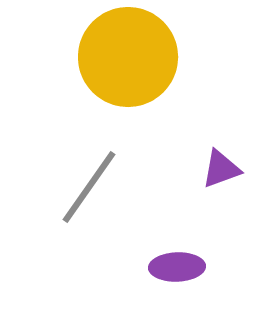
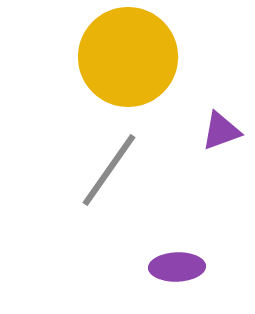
purple triangle: moved 38 px up
gray line: moved 20 px right, 17 px up
